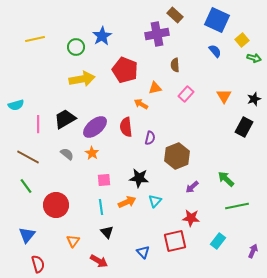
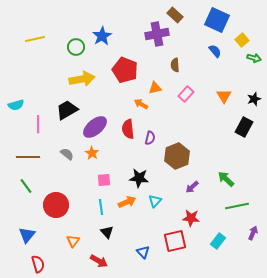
black trapezoid at (65, 119): moved 2 px right, 9 px up
red semicircle at (126, 127): moved 2 px right, 2 px down
brown line at (28, 157): rotated 30 degrees counterclockwise
purple arrow at (253, 251): moved 18 px up
